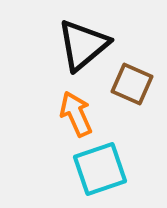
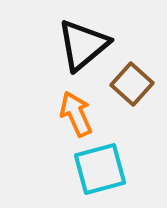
brown square: rotated 18 degrees clockwise
cyan square: rotated 4 degrees clockwise
